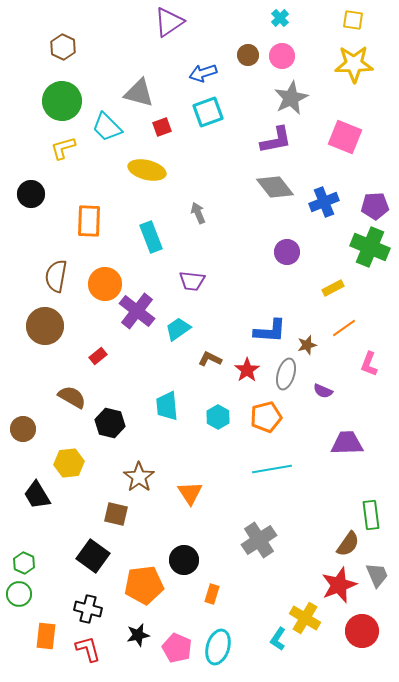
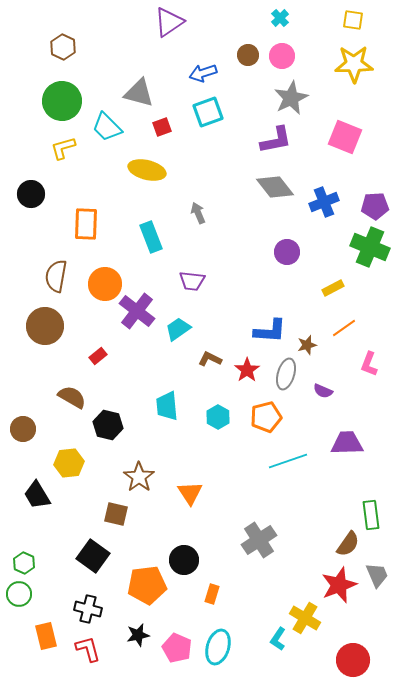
orange rectangle at (89, 221): moved 3 px left, 3 px down
black hexagon at (110, 423): moved 2 px left, 2 px down
cyan line at (272, 469): moved 16 px right, 8 px up; rotated 9 degrees counterclockwise
orange pentagon at (144, 585): moved 3 px right
red circle at (362, 631): moved 9 px left, 29 px down
orange rectangle at (46, 636): rotated 20 degrees counterclockwise
